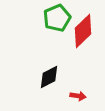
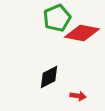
red diamond: moved 1 px left, 2 px down; rotated 56 degrees clockwise
